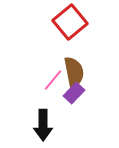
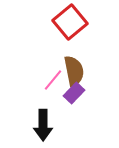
brown semicircle: moved 1 px up
